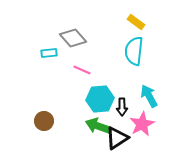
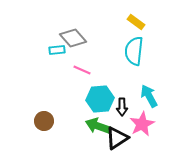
cyan rectangle: moved 8 px right, 3 px up
